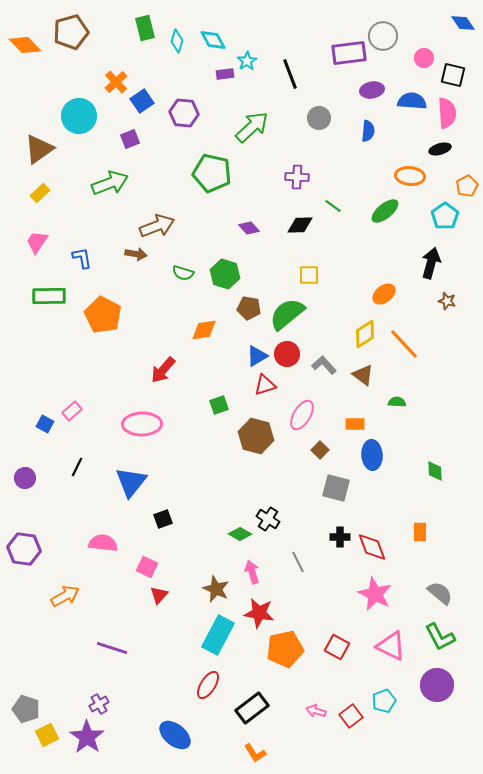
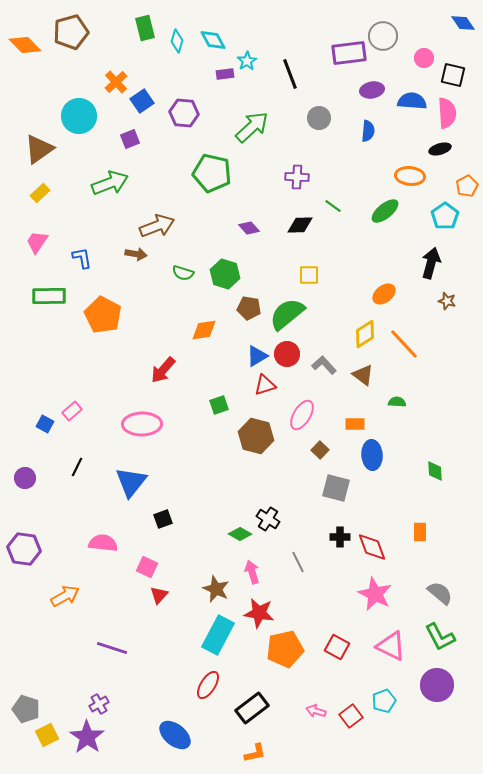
orange L-shape at (255, 753): rotated 70 degrees counterclockwise
